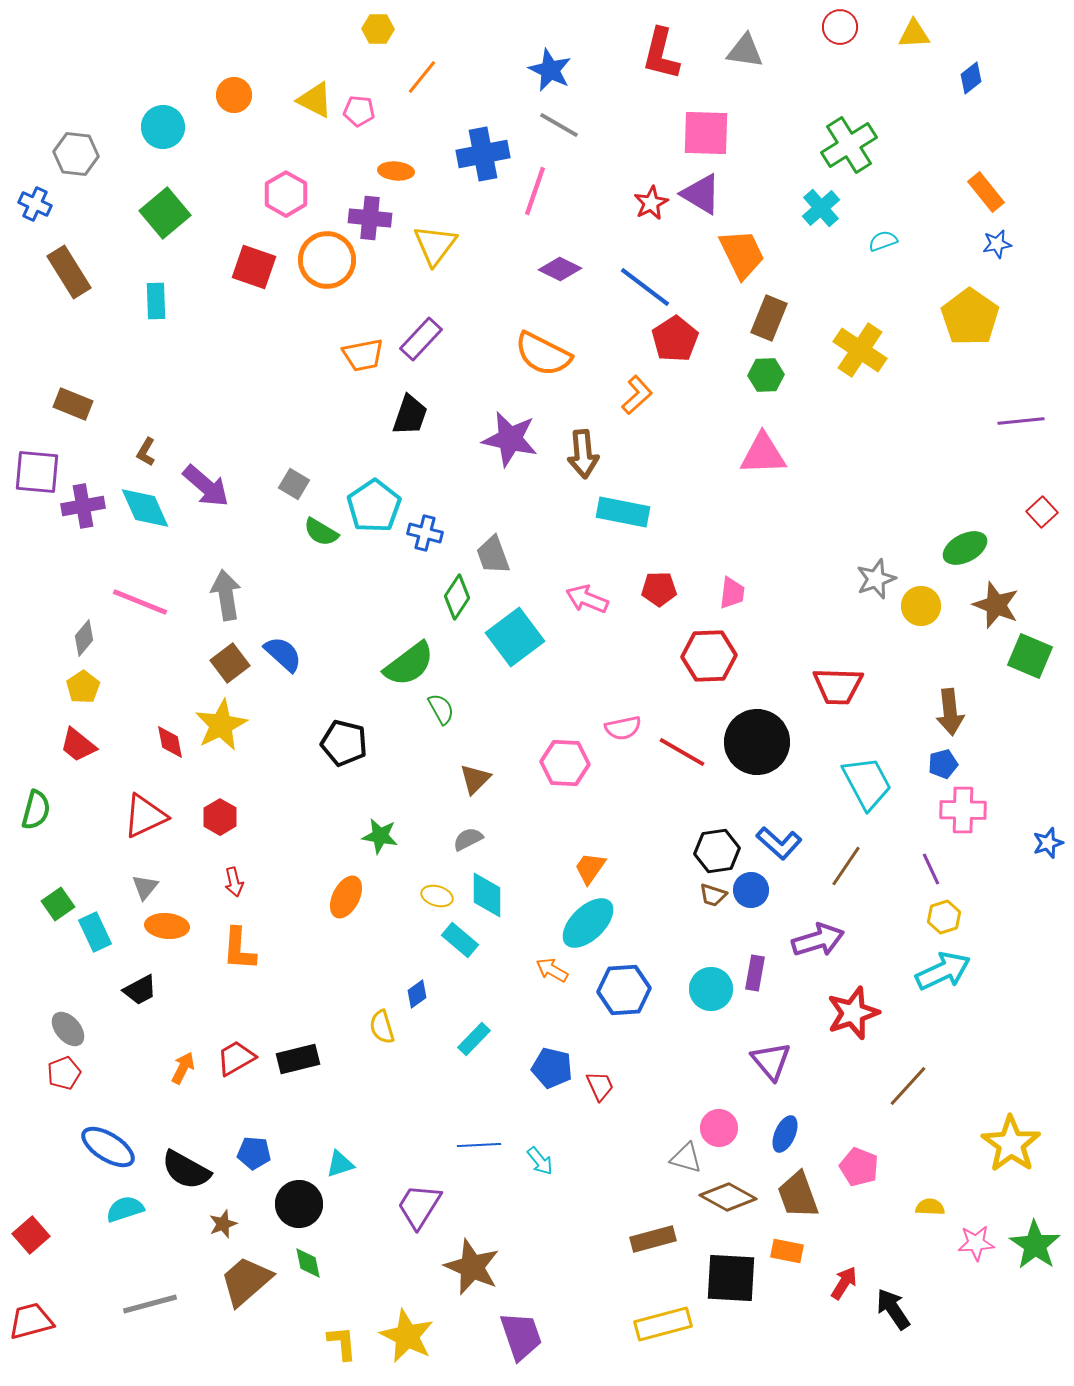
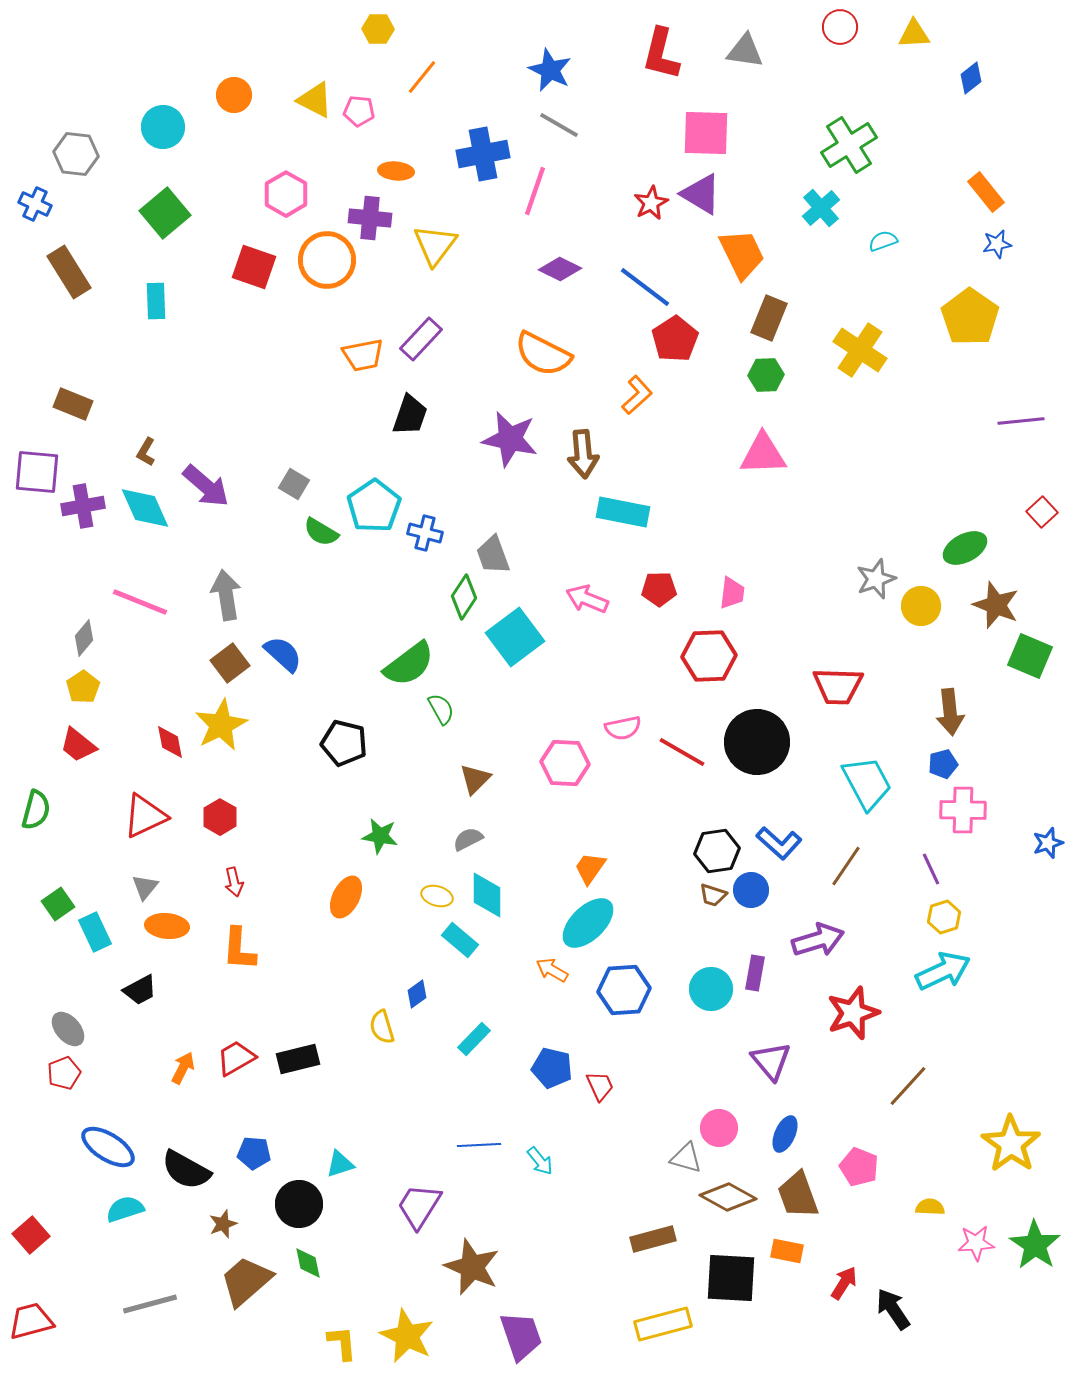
green diamond at (457, 597): moved 7 px right
